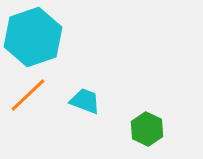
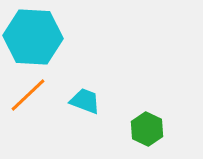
cyan hexagon: rotated 22 degrees clockwise
